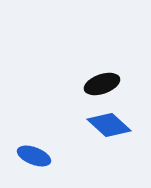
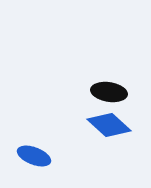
black ellipse: moved 7 px right, 8 px down; rotated 28 degrees clockwise
